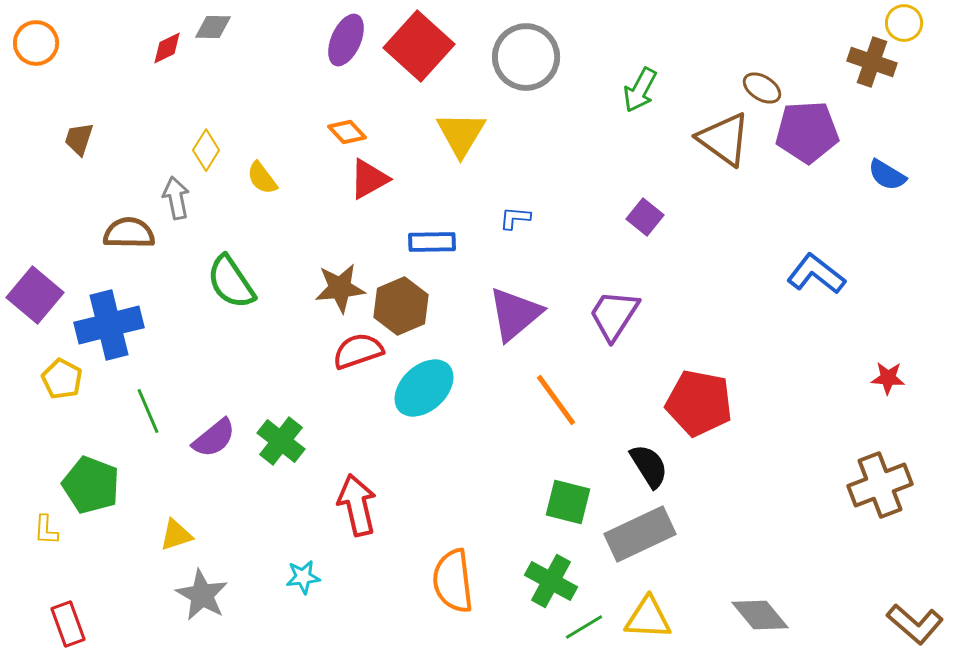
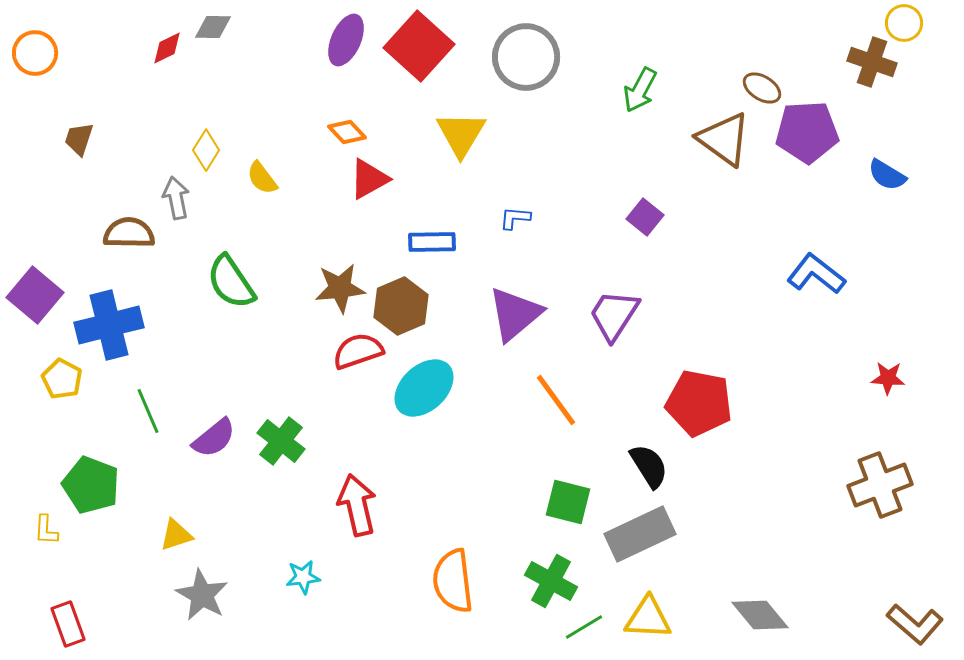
orange circle at (36, 43): moved 1 px left, 10 px down
